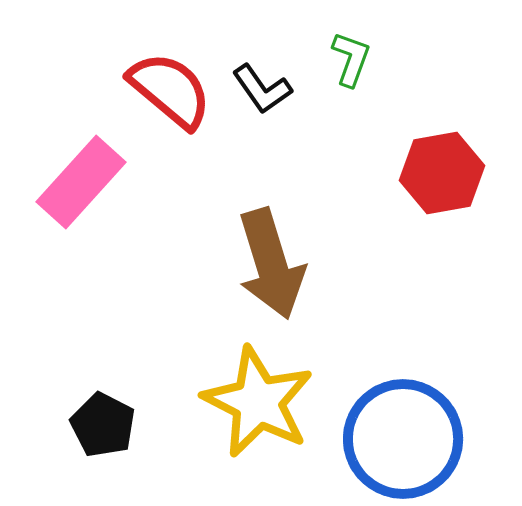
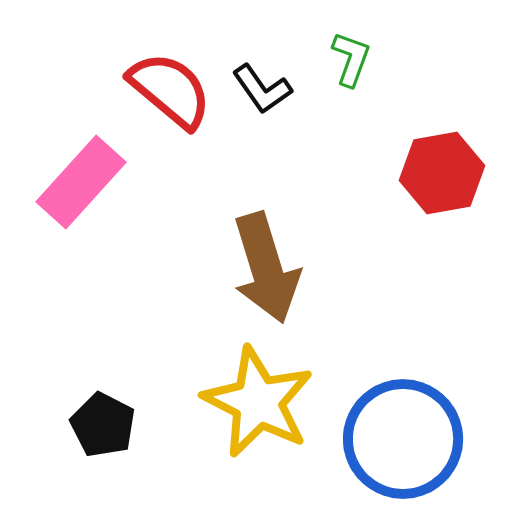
brown arrow: moved 5 px left, 4 px down
